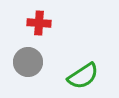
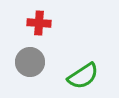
gray circle: moved 2 px right
